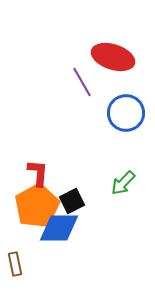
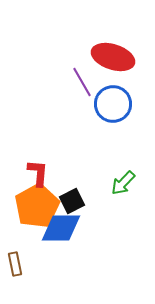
blue circle: moved 13 px left, 9 px up
blue diamond: moved 2 px right
